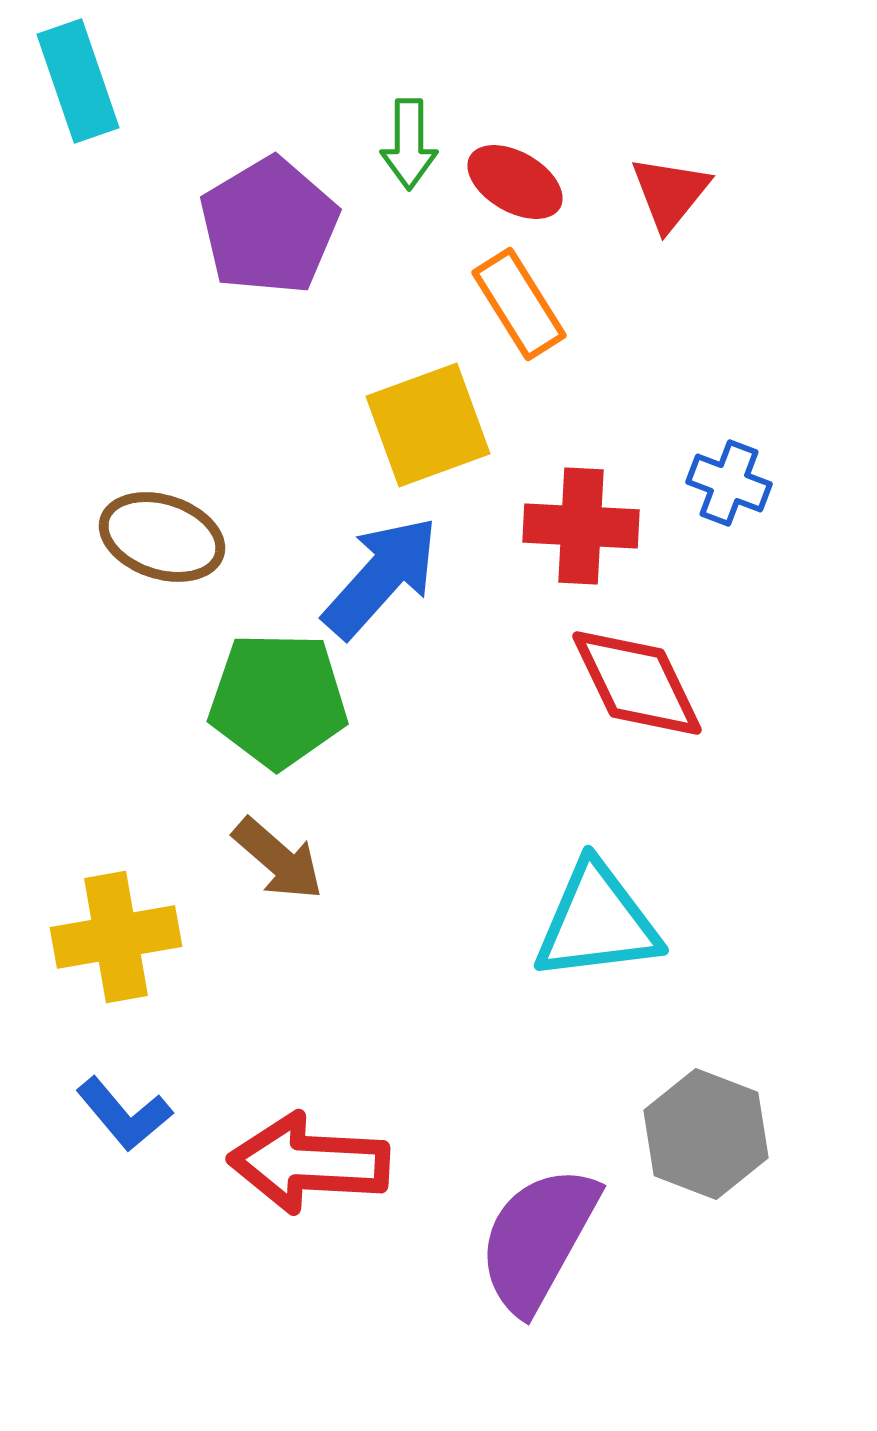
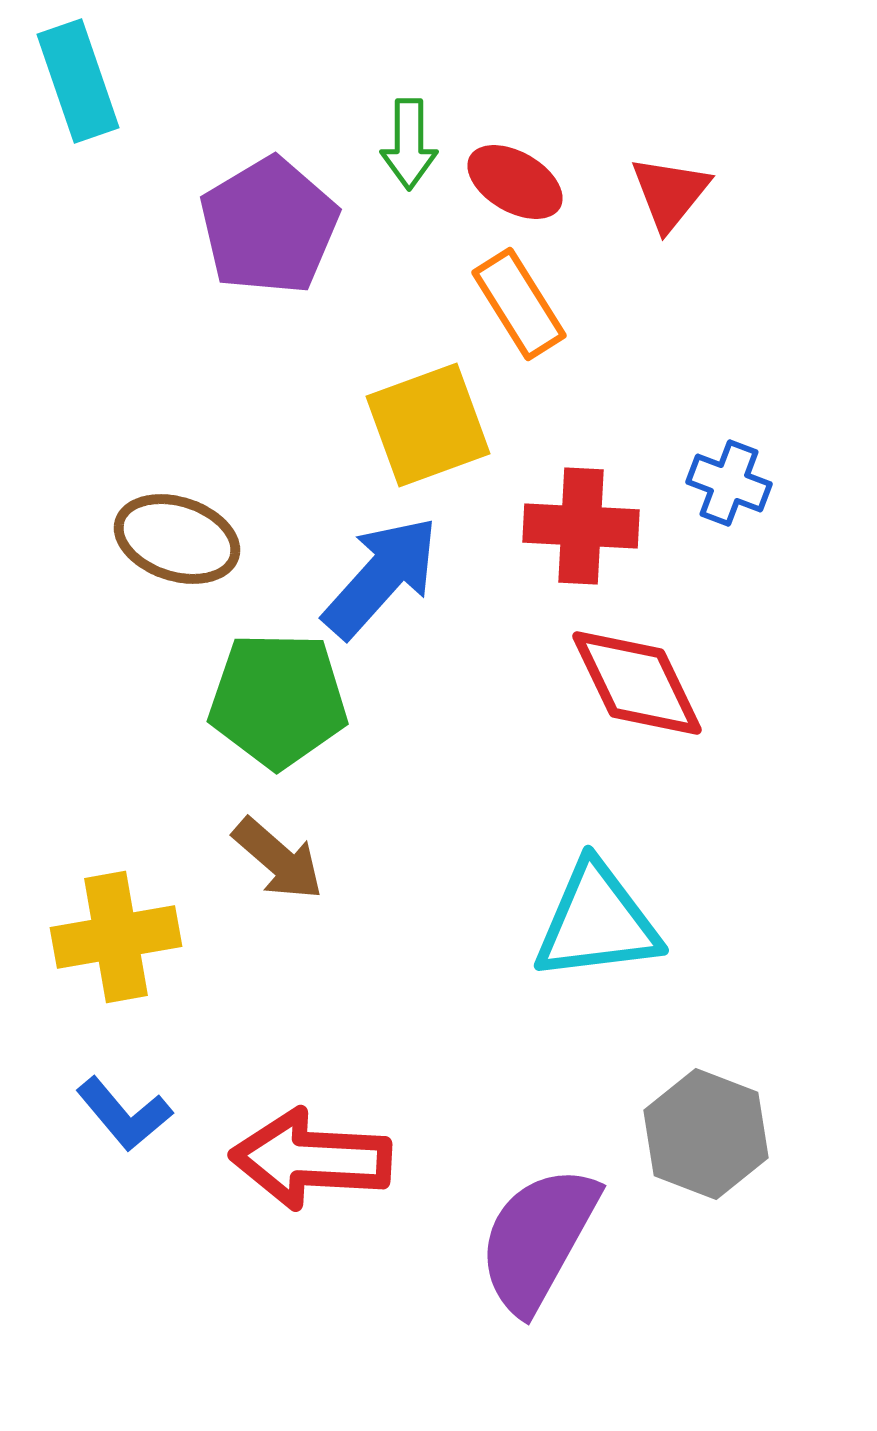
brown ellipse: moved 15 px right, 2 px down
red arrow: moved 2 px right, 4 px up
